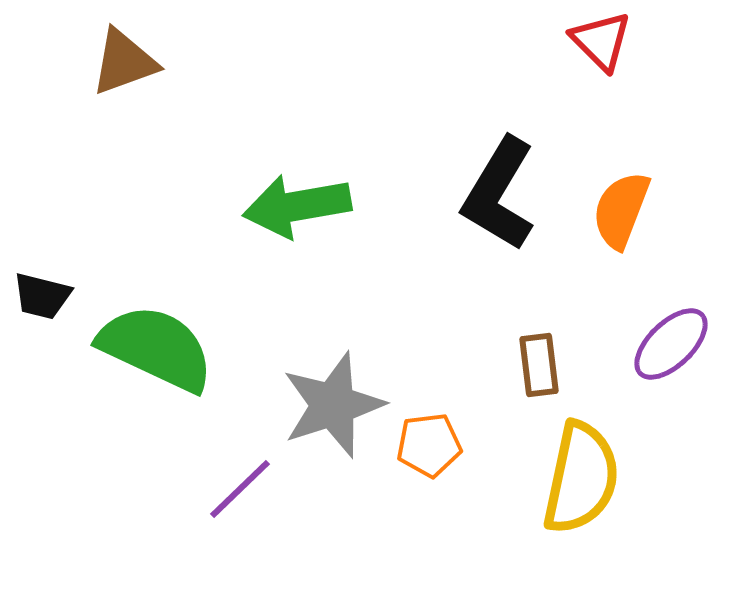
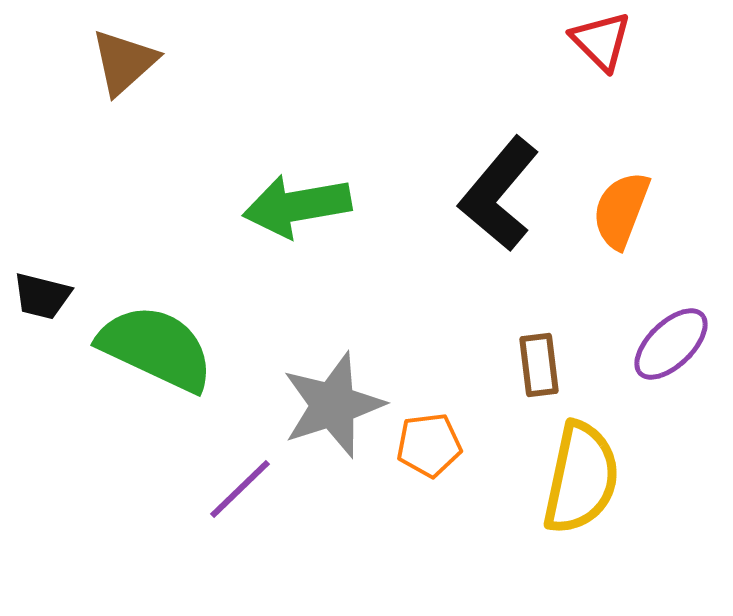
brown triangle: rotated 22 degrees counterclockwise
black L-shape: rotated 9 degrees clockwise
